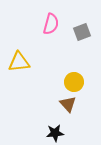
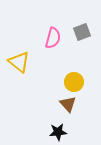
pink semicircle: moved 2 px right, 14 px down
yellow triangle: rotated 45 degrees clockwise
black star: moved 3 px right, 1 px up
